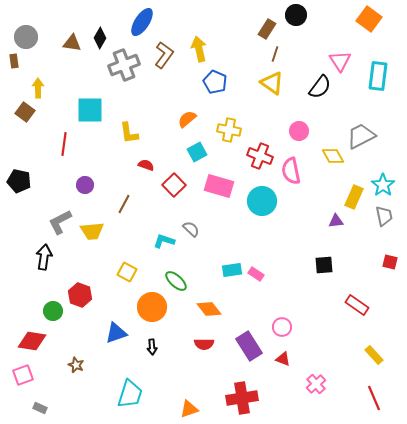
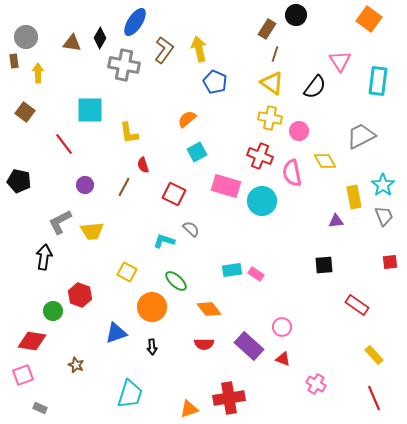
blue ellipse at (142, 22): moved 7 px left
brown L-shape at (164, 55): moved 5 px up
gray cross at (124, 65): rotated 32 degrees clockwise
cyan rectangle at (378, 76): moved 5 px down
black semicircle at (320, 87): moved 5 px left
yellow arrow at (38, 88): moved 15 px up
yellow cross at (229, 130): moved 41 px right, 12 px up
red line at (64, 144): rotated 45 degrees counterclockwise
yellow diamond at (333, 156): moved 8 px left, 5 px down
red semicircle at (146, 165): moved 3 px left; rotated 126 degrees counterclockwise
pink semicircle at (291, 171): moved 1 px right, 2 px down
red square at (174, 185): moved 9 px down; rotated 20 degrees counterclockwise
pink rectangle at (219, 186): moved 7 px right
yellow rectangle at (354, 197): rotated 35 degrees counterclockwise
brown line at (124, 204): moved 17 px up
gray trapezoid at (384, 216): rotated 10 degrees counterclockwise
red square at (390, 262): rotated 21 degrees counterclockwise
purple rectangle at (249, 346): rotated 16 degrees counterclockwise
pink cross at (316, 384): rotated 18 degrees counterclockwise
red cross at (242, 398): moved 13 px left
